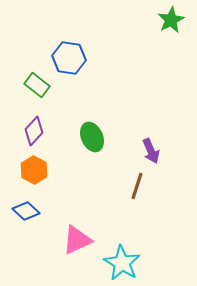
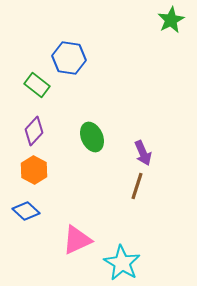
purple arrow: moved 8 px left, 2 px down
